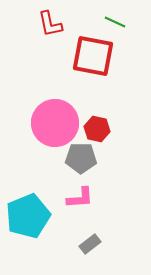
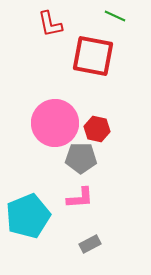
green line: moved 6 px up
gray rectangle: rotated 10 degrees clockwise
